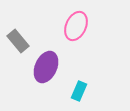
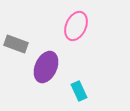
gray rectangle: moved 2 px left, 3 px down; rotated 30 degrees counterclockwise
cyan rectangle: rotated 48 degrees counterclockwise
